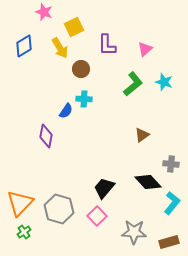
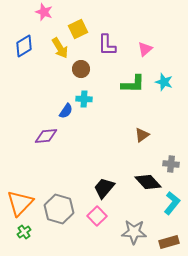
yellow square: moved 4 px right, 2 px down
green L-shape: rotated 40 degrees clockwise
purple diamond: rotated 75 degrees clockwise
